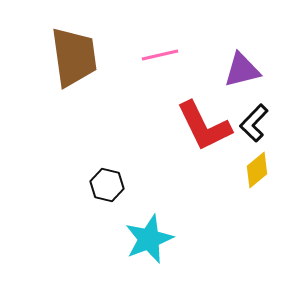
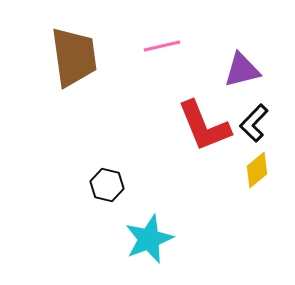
pink line: moved 2 px right, 9 px up
red L-shape: rotated 4 degrees clockwise
